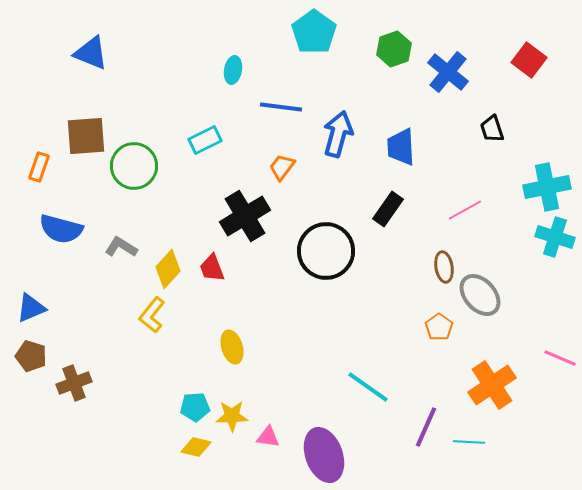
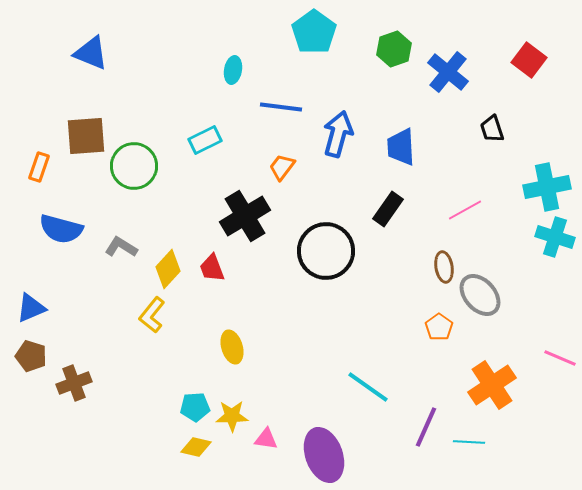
pink triangle at (268, 437): moved 2 px left, 2 px down
